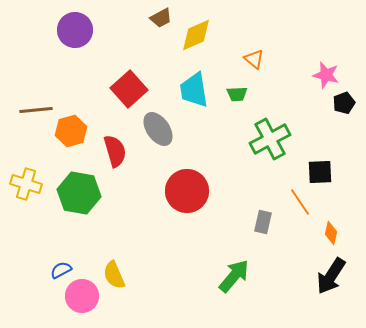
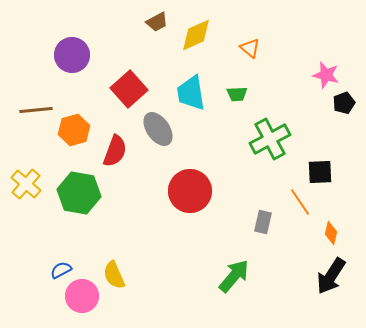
brown trapezoid: moved 4 px left, 4 px down
purple circle: moved 3 px left, 25 px down
orange triangle: moved 4 px left, 11 px up
cyan trapezoid: moved 3 px left, 3 px down
orange hexagon: moved 3 px right, 1 px up
red semicircle: rotated 36 degrees clockwise
yellow cross: rotated 24 degrees clockwise
red circle: moved 3 px right
